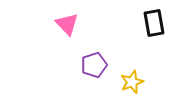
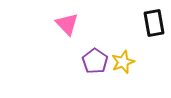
purple pentagon: moved 1 px right, 4 px up; rotated 20 degrees counterclockwise
yellow star: moved 9 px left, 20 px up
